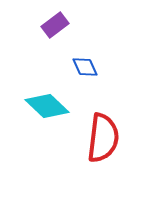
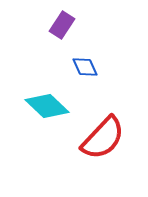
purple rectangle: moved 7 px right; rotated 20 degrees counterclockwise
red semicircle: rotated 36 degrees clockwise
